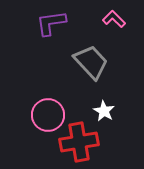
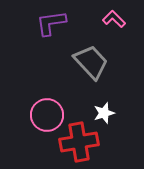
white star: moved 2 px down; rotated 25 degrees clockwise
pink circle: moved 1 px left
